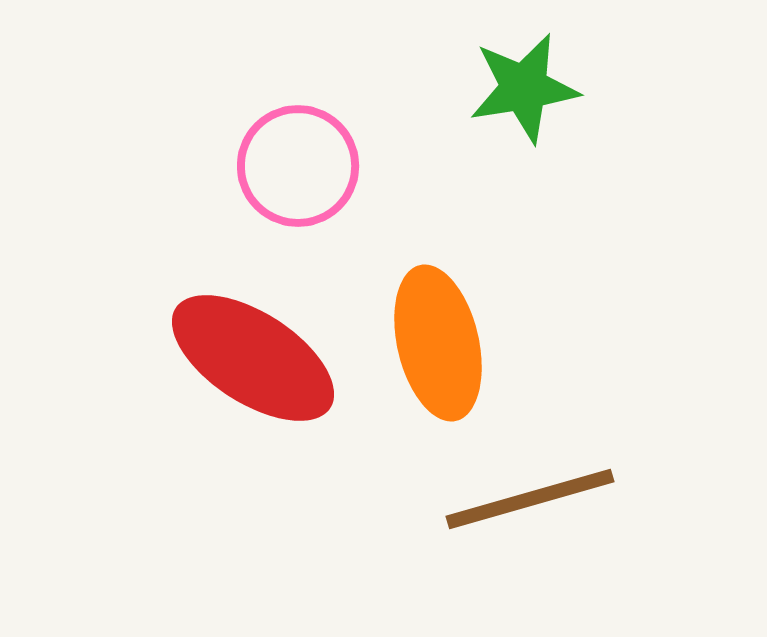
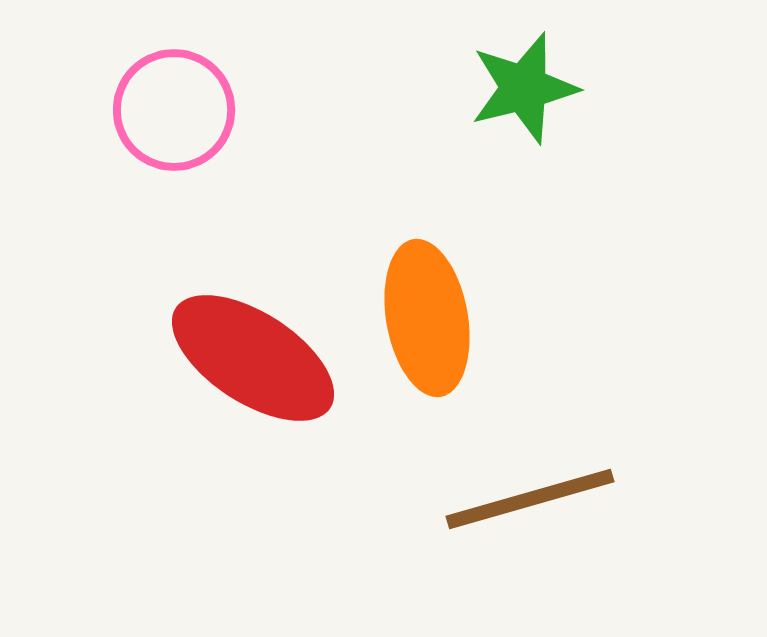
green star: rotated 5 degrees counterclockwise
pink circle: moved 124 px left, 56 px up
orange ellipse: moved 11 px left, 25 px up; rotated 3 degrees clockwise
